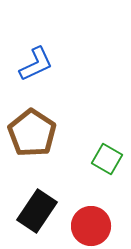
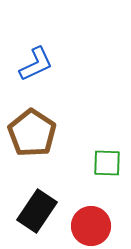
green square: moved 4 px down; rotated 28 degrees counterclockwise
